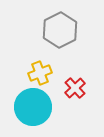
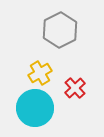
yellow cross: rotated 10 degrees counterclockwise
cyan circle: moved 2 px right, 1 px down
